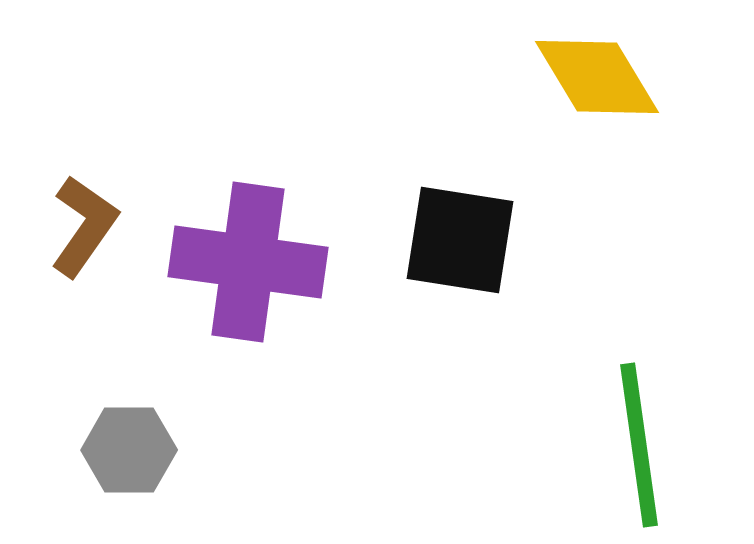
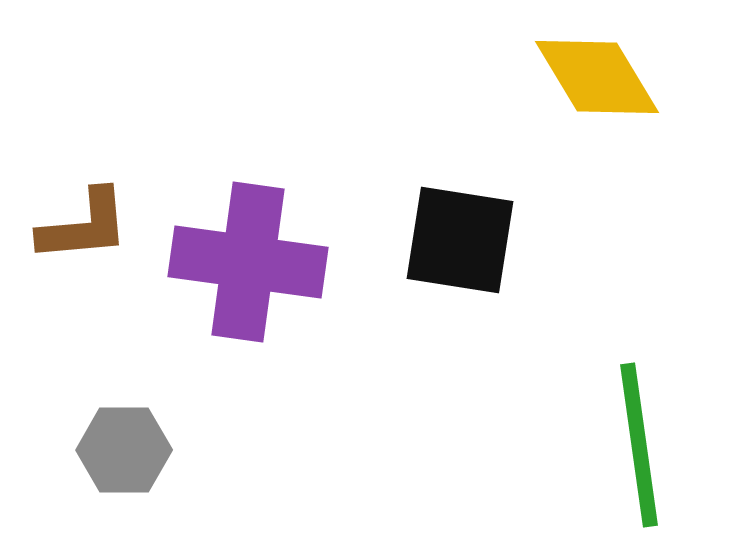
brown L-shape: rotated 50 degrees clockwise
gray hexagon: moved 5 px left
